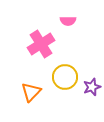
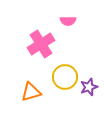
purple star: moved 3 px left
orange triangle: rotated 30 degrees clockwise
